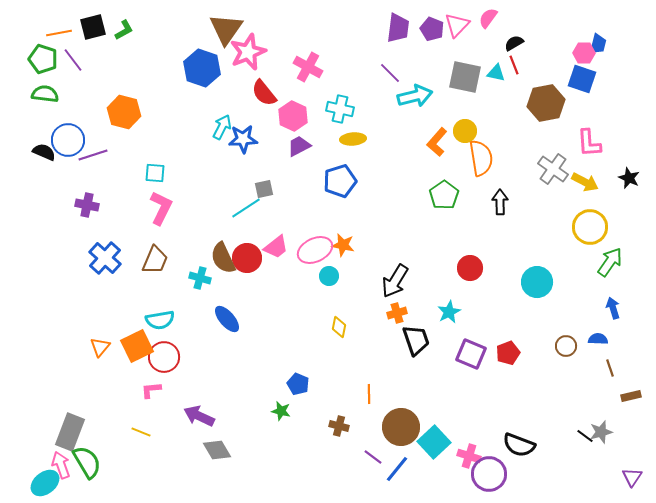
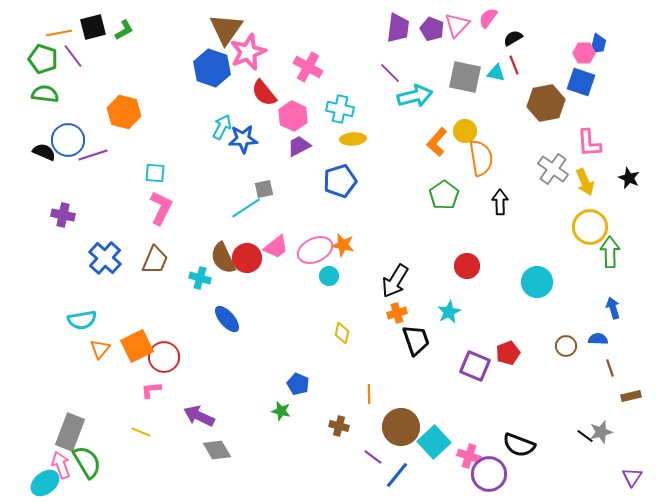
black semicircle at (514, 43): moved 1 px left, 5 px up
purple line at (73, 60): moved 4 px up
blue hexagon at (202, 68): moved 10 px right
blue square at (582, 79): moved 1 px left, 3 px down
yellow arrow at (585, 182): rotated 40 degrees clockwise
purple cross at (87, 205): moved 24 px left, 10 px down
green arrow at (610, 262): moved 10 px up; rotated 36 degrees counterclockwise
red circle at (470, 268): moved 3 px left, 2 px up
cyan semicircle at (160, 320): moved 78 px left
yellow diamond at (339, 327): moved 3 px right, 6 px down
orange triangle at (100, 347): moved 2 px down
purple square at (471, 354): moved 4 px right, 12 px down
blue line at (397, 469): moved 6 px down
